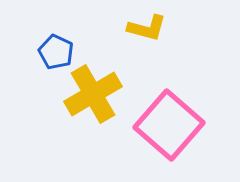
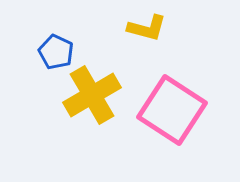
yellow cross: moved 1 px left, 1 px down
pink square: moved 3 px right, 15 px up; rotated 8 degrees counterclockwise
